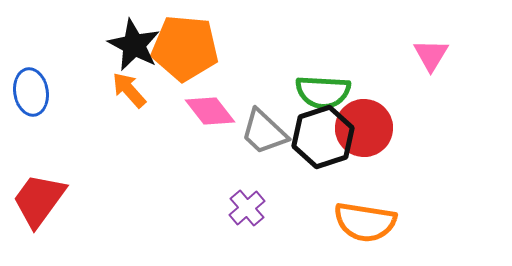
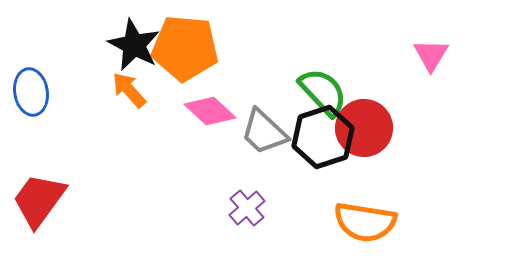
green semicircle: rotated 136 degrees counterclockwise
pink diamond: rotated 9 degrees counterclockwise
